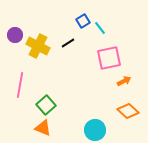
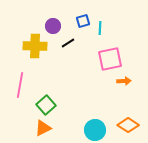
blue square: rotated 16 degrees clockwise
cyan line: rotated 40 degrees clockwise
purple circle: moved 38 px right, 9 px up
yellow cross: moved 3 px left; rotated 25 degrees counterclockwise
pink square: moved 1 px right, 1 px down
orange arrow: rotated 24 degrees clockwise
orange diamond: moved 14 px down; rotated 10 degrees counterclockwise
orange triangle: rotated 48 degrees counterclockwise
